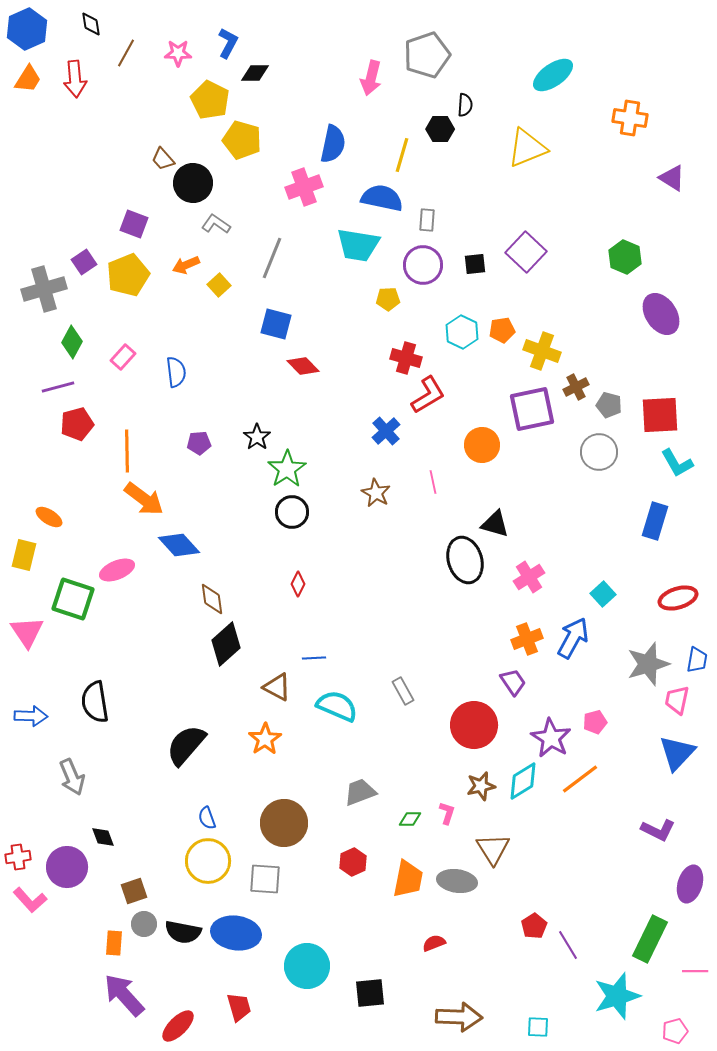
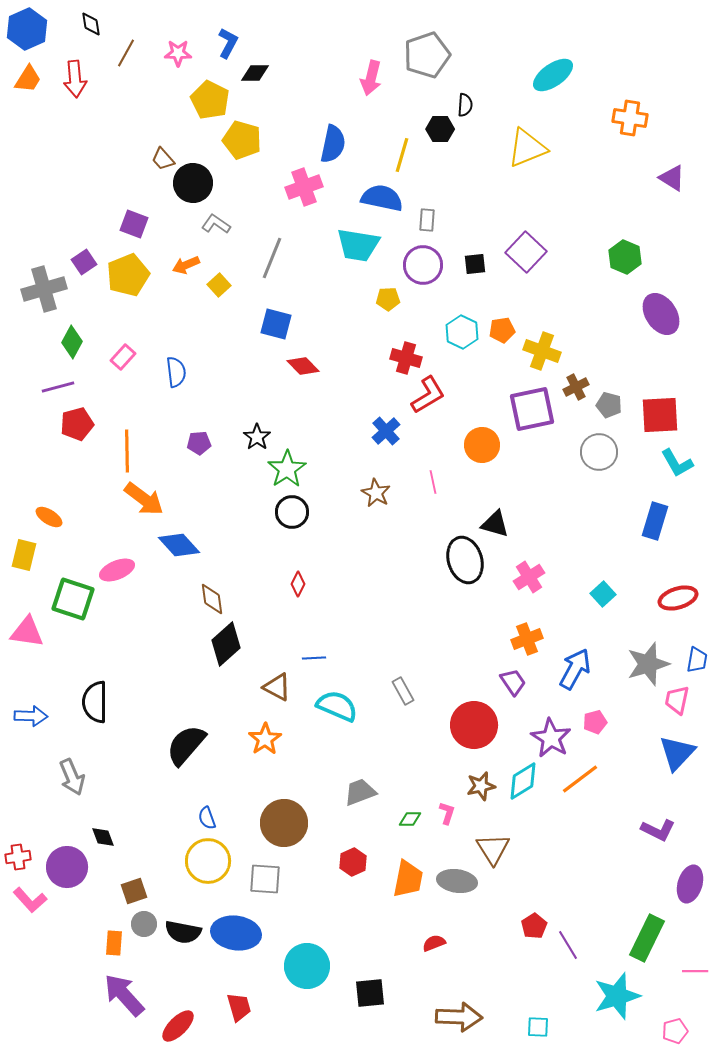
pink triangle at (27, 632): rotated 48 degrees counterclockwise
blue arrow at (573, 638): moved 2 px right, 31 px down
black semicircle at (95, 702): rotated 9 degrees clockwise
green rectangle at (650, 939): moved 3 px left, 1 px up
